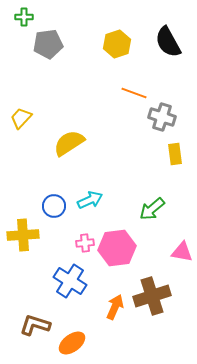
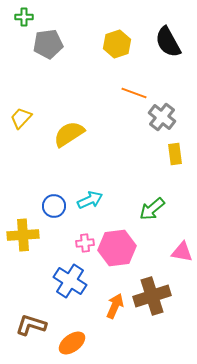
gray cross: rotated 20 degrees clockwise
yellow semicircle: moved 9 px up
orange arrow: moved 1 px up
brown L-shape: moved 4 px left
